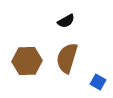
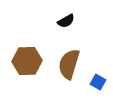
brown semicircle: moved 2 px right, 6 px down
